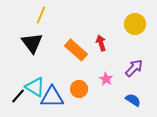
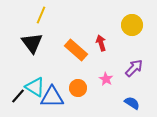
yellow circle: moved 3 px left, 1 px down
orange circle: moved 1 px left, 1 px up
blue semicircle: moved 1 px left, 3 px down
